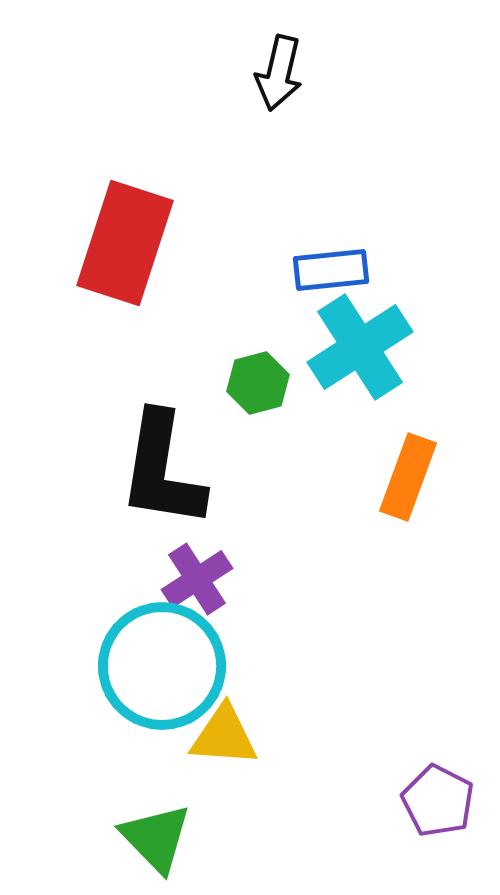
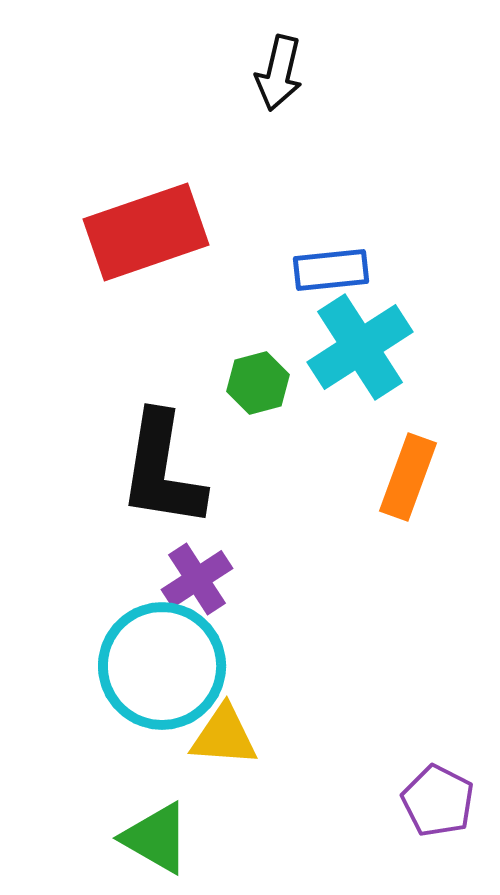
red rectangle: moved 21 px right, 11 px up; rotated 53 degrees clockwise
green triangle: rotated 16 degrees counterclockwise
